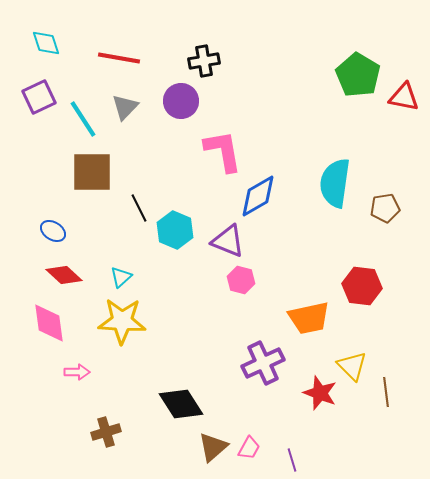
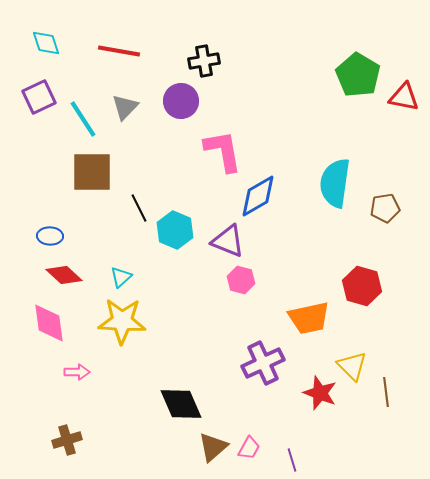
red line: moved 7 px up
blue ellipse: moved 3 px left, 5 px down; rotated 30 degrees counterclockwise
red hexagon: rotated 9 degrees clockwise
black diamond: rotated 9 degrees clockwise
brown cross: moved 39 px left, 8 px down
